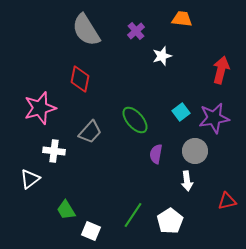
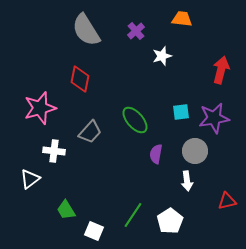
cyan square: rotated 30 degrees clockwise
white square: moved 3 px right
